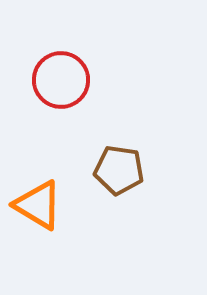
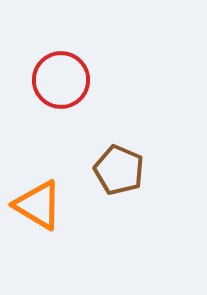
brown pentagon: rotated 15 degrees clockwise
